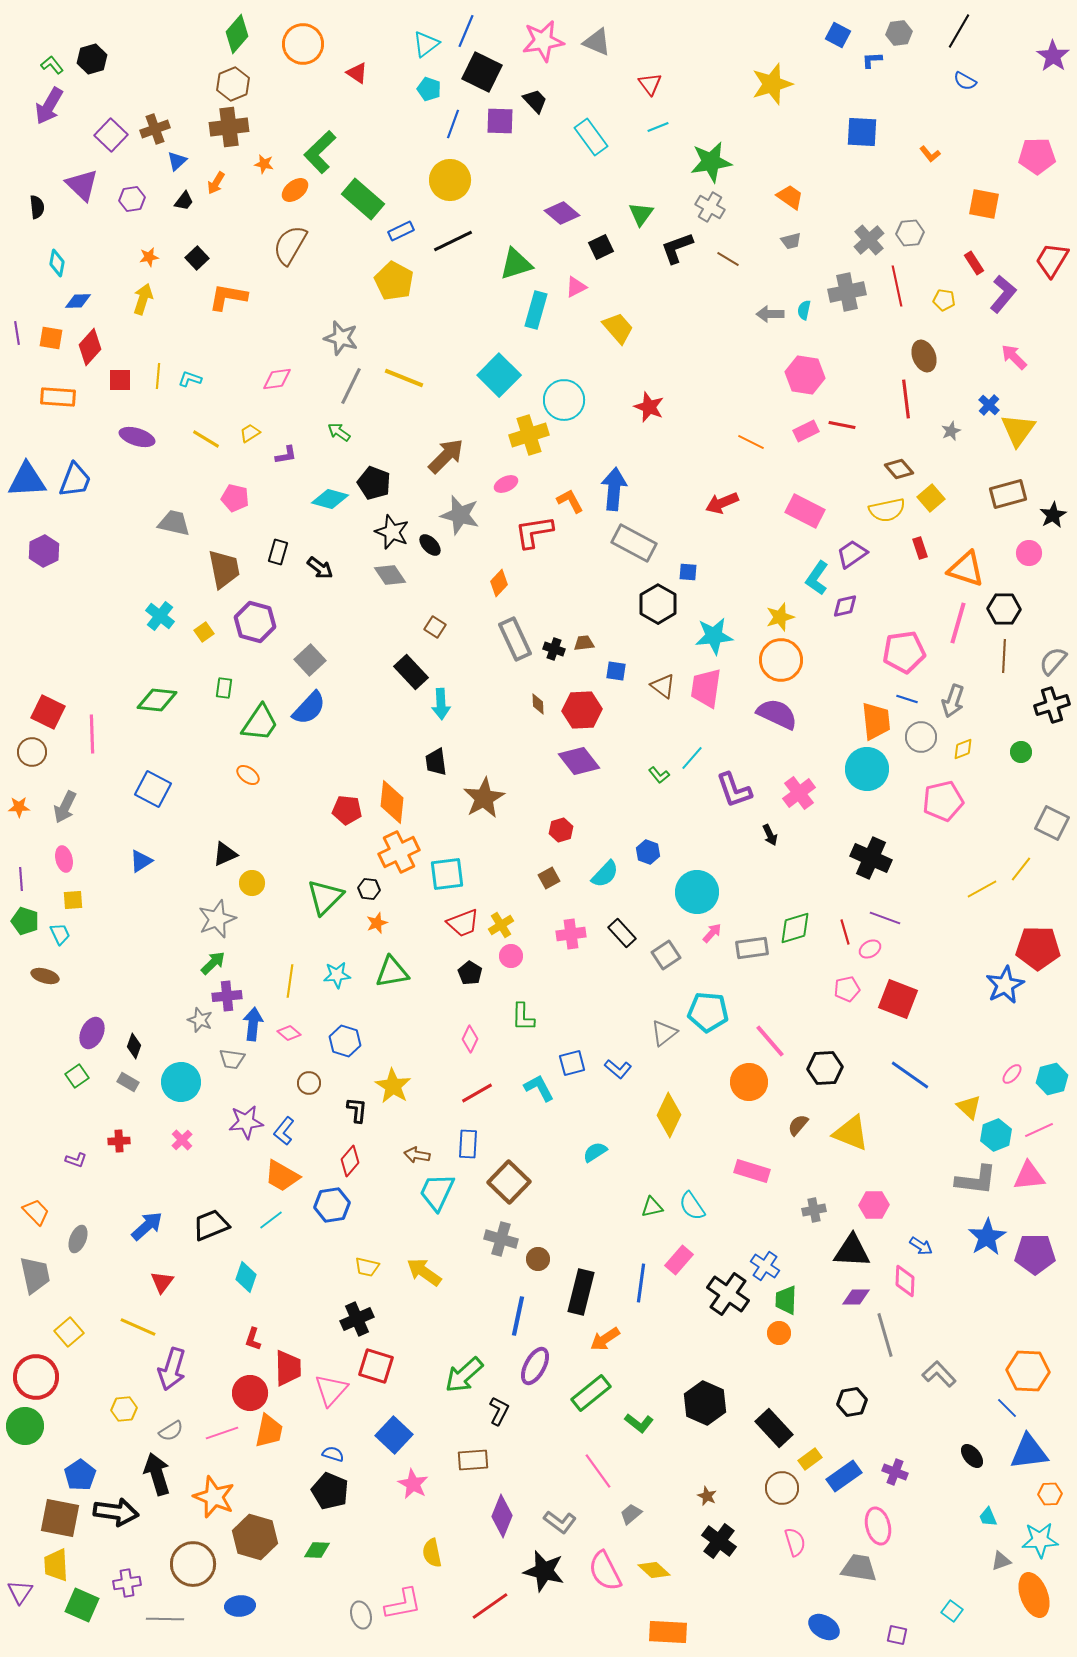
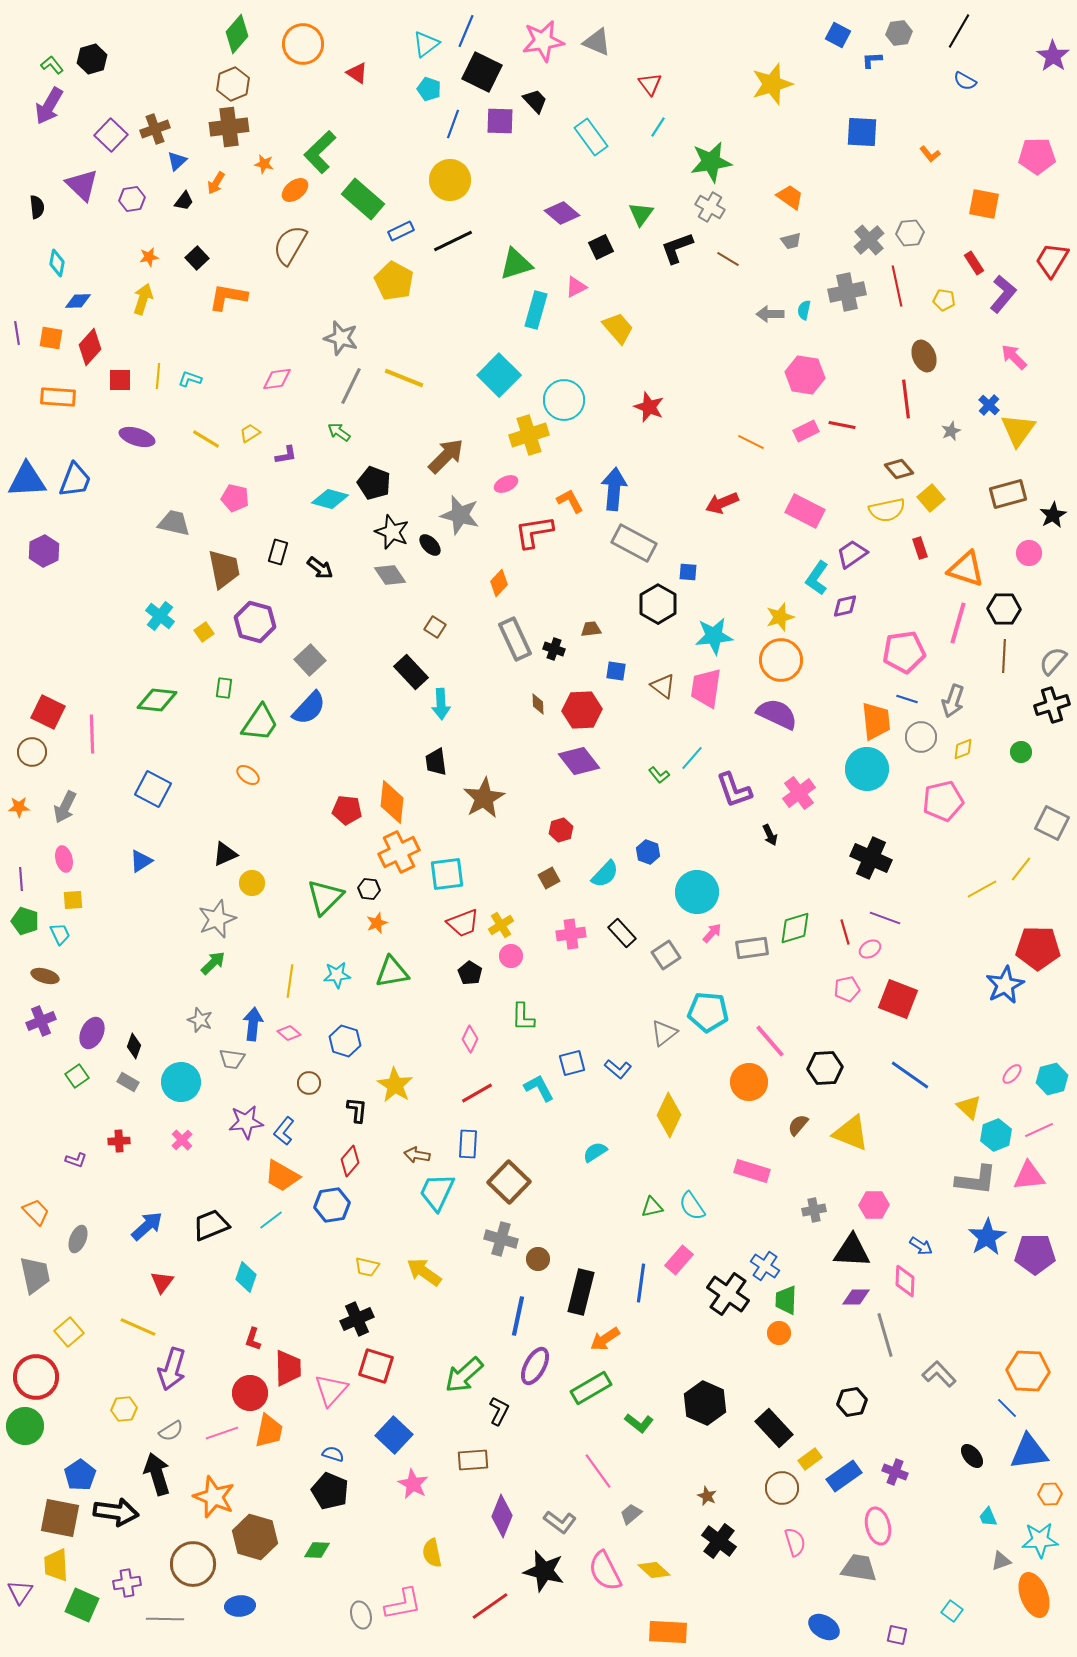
cyan line at (658, 127): rotated 35 degrees counterclockwise
brown trapezoid at (584, 643): moved 7 px right, 14 px up
purple cross at (227, 996): moved 186 px left, 25 px down; rotated 16 degrees counterclockwise
yellow star at (393, 1086): moved 2 px right, 1 px up
green rectangle at (591, 1393): moved 5 px up; rotated 9 degrees clockwise
